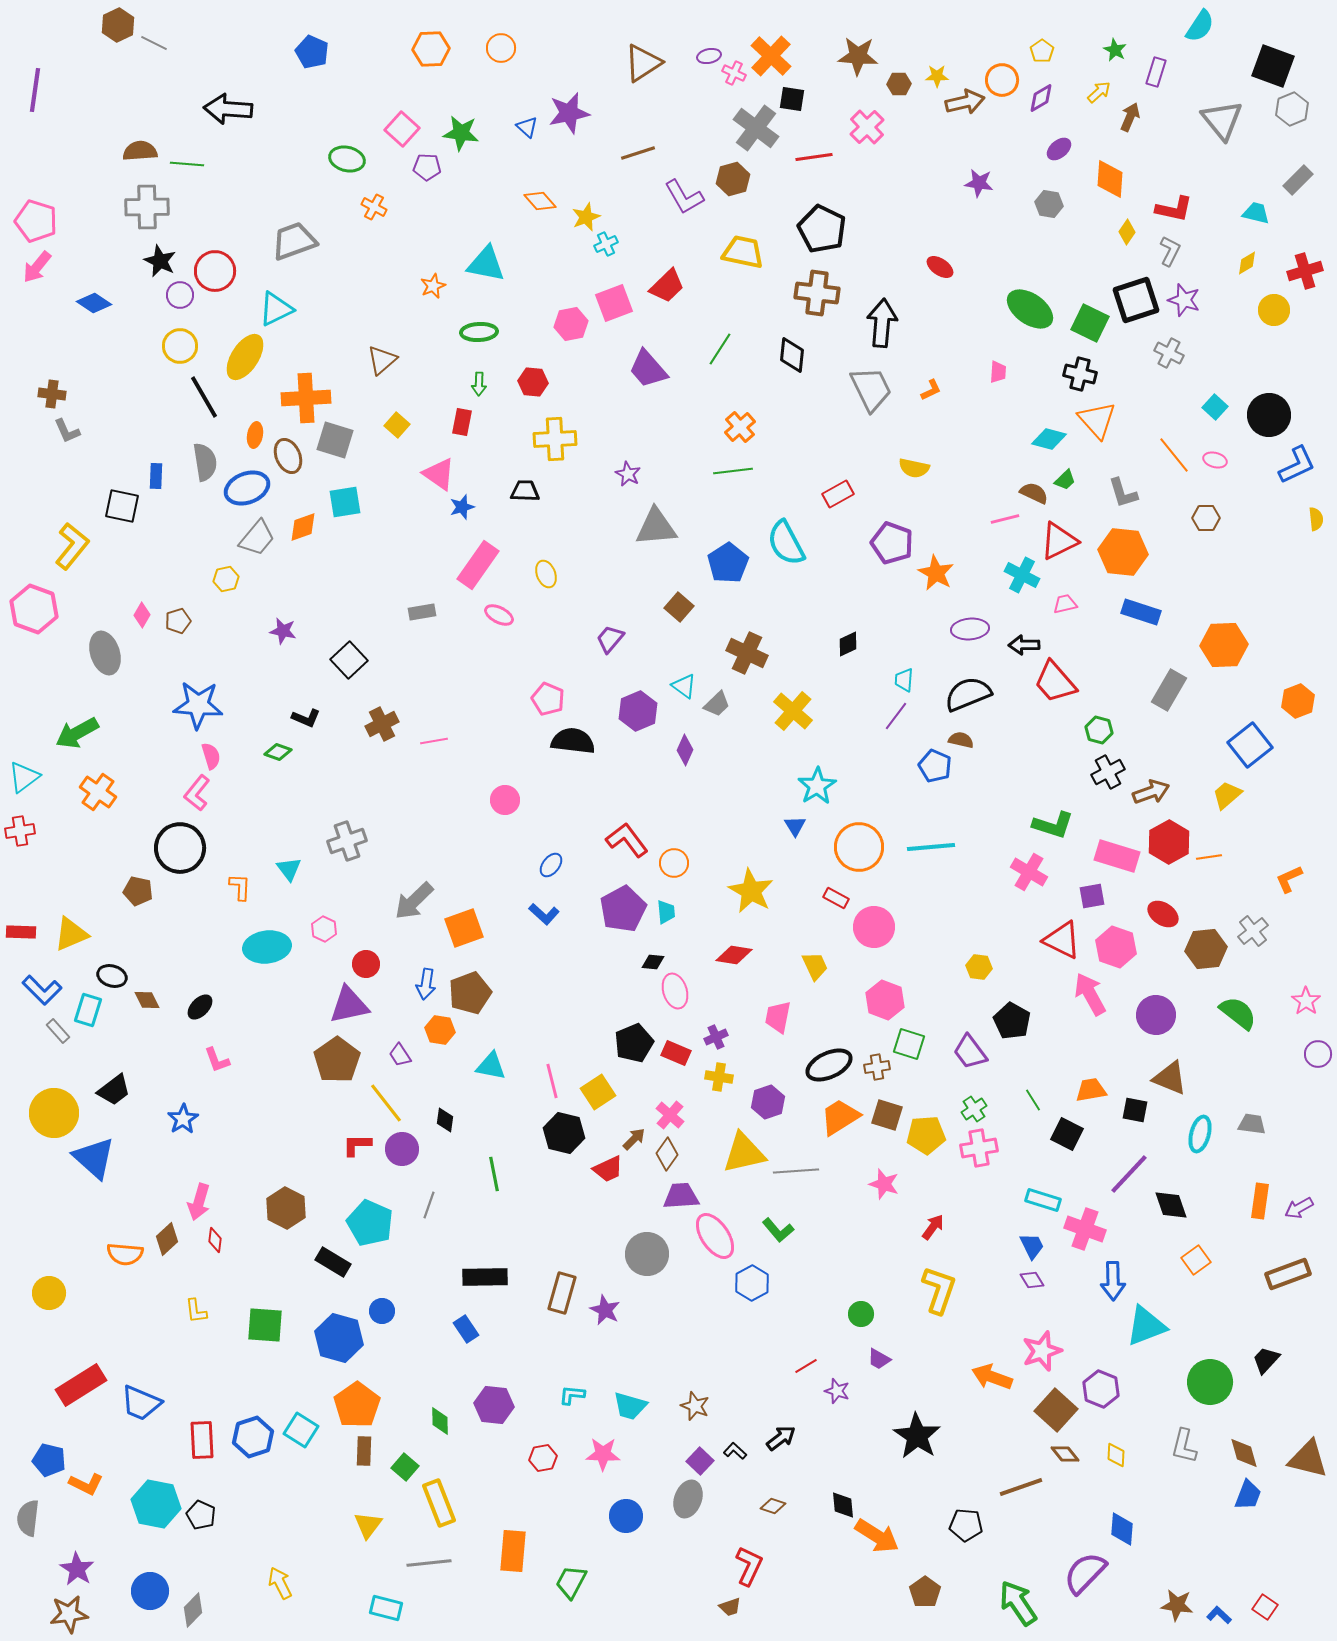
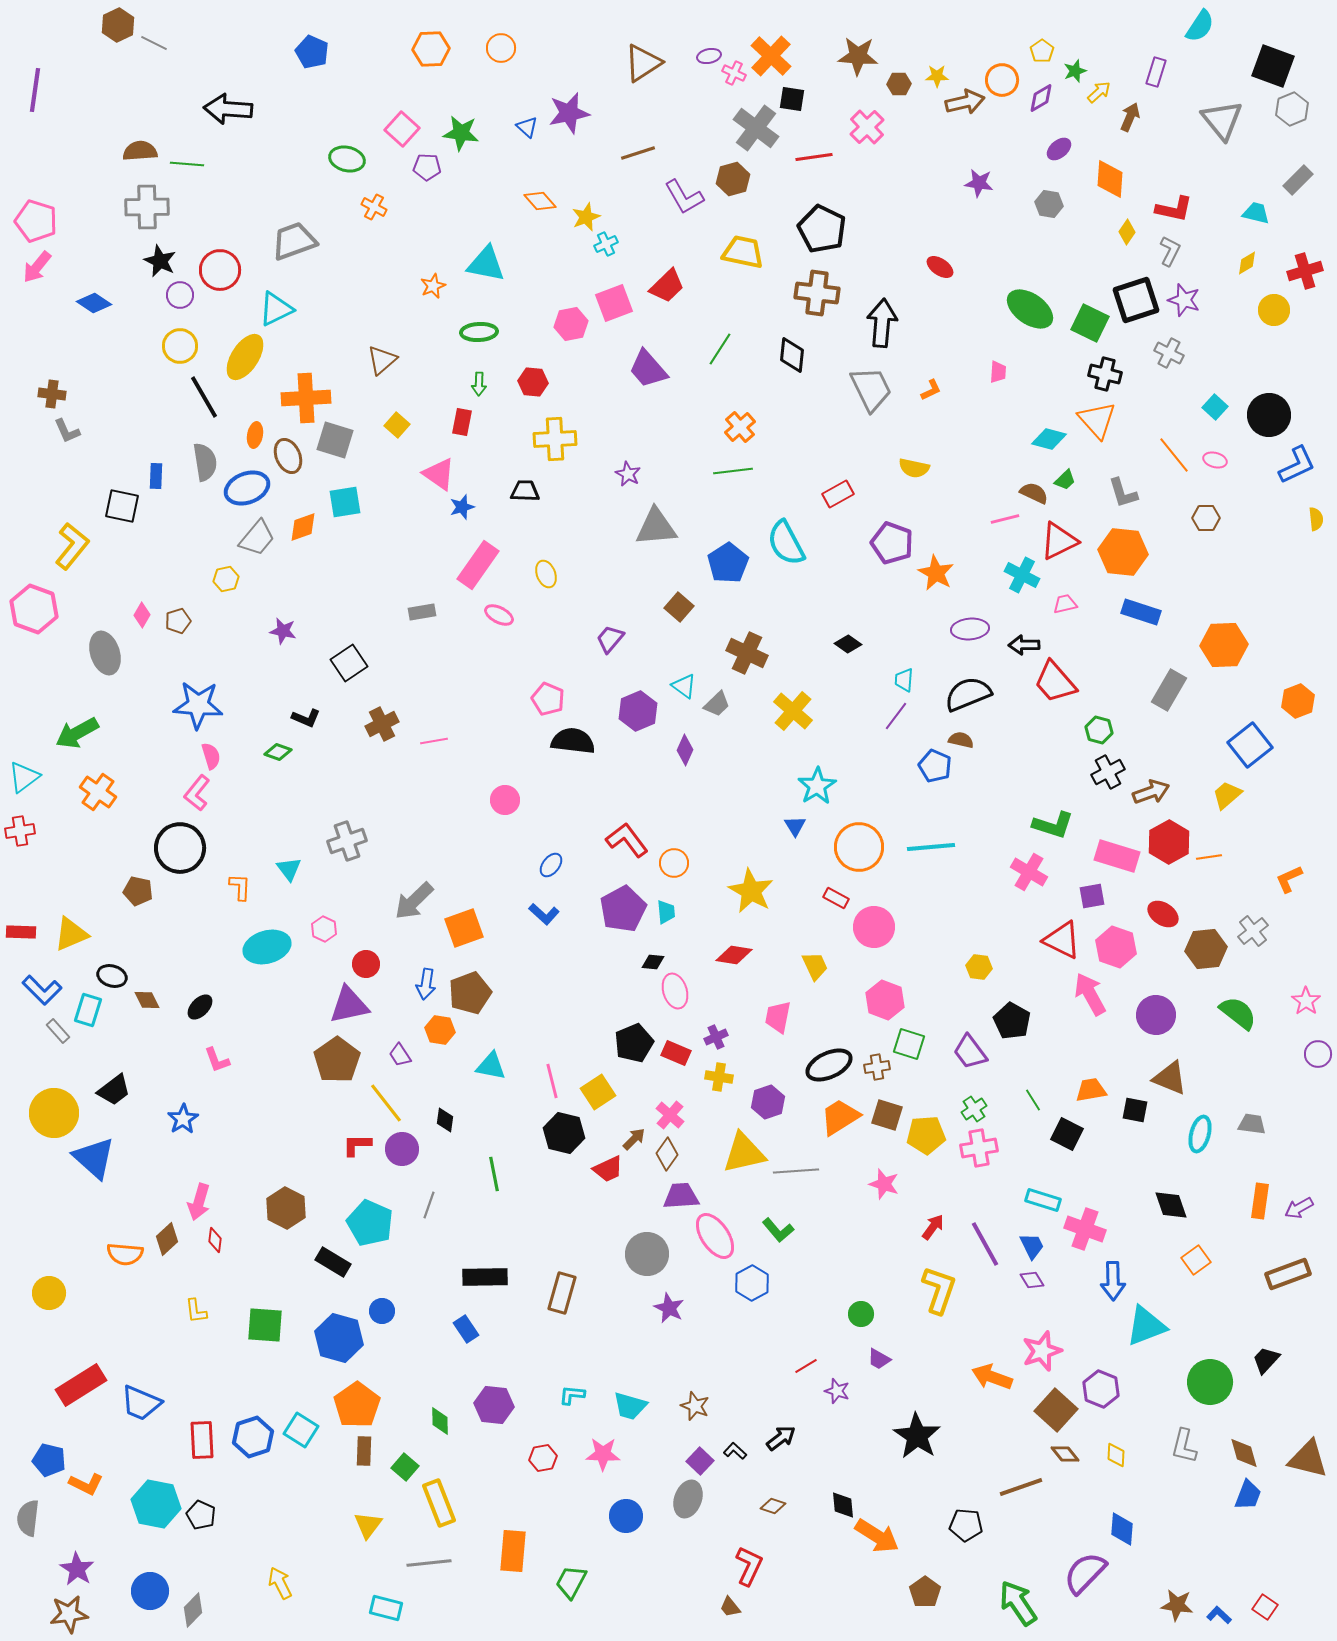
green star at (1115, 50): moved 40 px left, 21 px down; rotated 25 degrees clockwise
red circle at (215, 271): moved 5 px right, 1 px up
black cross at (1080, 374): moved 25 px right
black diamond at (848, 644): rotated 60 degrees clockwise
black square at (349, 660): moved 3 px down; rotated 9 degrees clockwise
cyan ellipse at (267, 947): rotated 9 degrees counterclockwise
purple line at (1129, 1174): moved 144 px left, 70 px down; rotated 72 degrees counterclockwise
purple star at (605, 1310): moved 64 px right, 2 px up
brown trapezoid at (730, 1607): rotated 70 degrees clockwise
